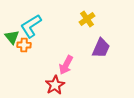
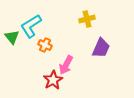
yellow cross: rotated 21 degrees clockwise
orange cross: moved 21 px right; rotated 24 degrees clockwise
red star: moved 2 px left, 5 px up
